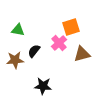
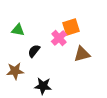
pink cross: moved 5 px up
brown star: moved 11 px down
